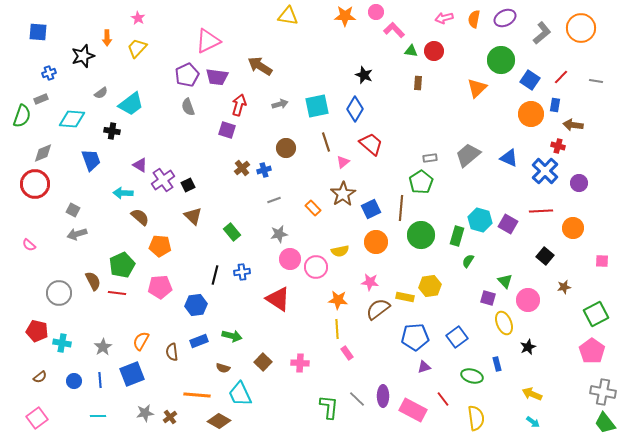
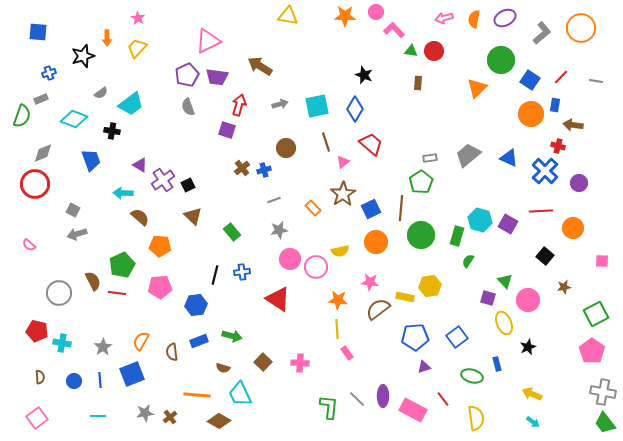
cyan diamond at (72, 119): moved 2 px right; rotated 16 degrees clockwise
gray star at (279, 234): moved 4 px up
brown semicircle at (40, 377): rotated 56 degrees counterclockwise
